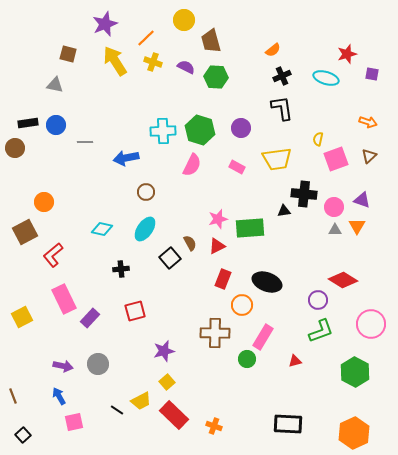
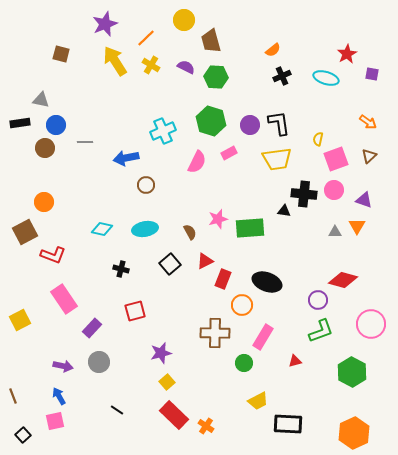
brown square at (68, 54): moved 7 px left
red star at (347, 54): rotated 12 degrees counterclockwise
yellow cross at (153, 62): moved 2 px left, 3 px down; rotated 12 degrees clockwise
gray triangle at (55, 85): moved 14 px left, 15 px down
black L-shape at (282, 108): moved 3 px left, 15 px down
orange arrow at (368, 122): rotated 18 degrees clockwise
black rectangle at (28, 123): moved 8 px left
purple circle at (241, 128): moved 9 px right, 3 px up
green hexagon at (200, 130): moved 11 px right, 9 px up
cyan cross at (163, 131): rotated 20 degrees counterclockwise
brown circle at (15, 148): moved 30 px right
pink semicircle at (192, 165): moved 5 px right, 3 px up
pink rectangle at (237, 167): moved 8 px left, 14 px up; rotated 56 degrees counterclockwise
brown circle at (146, 192): moved 7 px up
purple triangle at (362, 200): moved 2 px right
pink circle at (334, 207): moved 17 px up
black triangle at (284, 211): rotated 16 degrees clockwise
cyan ellipse at (145, 229): rotated 45 degrees clockwise
gray triangle at (335, 230): moved 2 px down
brown semicircle at (190, 243): moved 11 px up
red triangle at (217, 246): moved 12 px left, 15 px down
red L-shape at (53, 255): rotated 120 degrees counterclockwise
black square at (170, 258): moved 6 px down
black cross at (121, 269): rotated 21 degrees clockwise
red diamond at (343, 280): rotated 16 degrees counterclockwise
pink rectangle at (64, 299): rotated 8 degrees counterclockwise
yellow square at (22, 317): moved 2 px left, 3 px down
purple rectangle at (90, 318): moved 2 px right, 10 px down
purple star at (164, 351): moved 3 px left, 2 px down
green circle at (247, 359): moved 3 px left, 4 px down
gray circle at (98, 364): moved 1 px right, 2 px up
green hexagon at (355, 372): moved 3 px left
yellow trapezoid at (141, 401): moved 117 px right
pink square at (74, 422): moved 19 px left, 1 px up
orange cross at (214, 426): moved 8 px left; rotated 14 degrees clockwise
